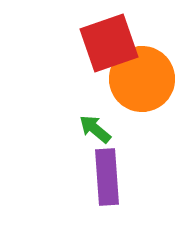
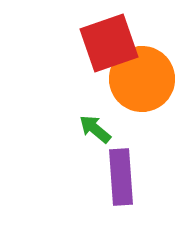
purple rectangle: moved 14 px right
